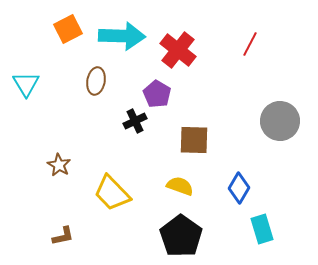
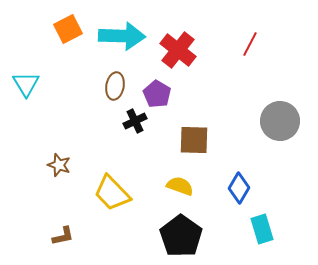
brown ellipse: moved 19 px right, 5 px down
brown star: rotated 10 degrees counterclockwise
